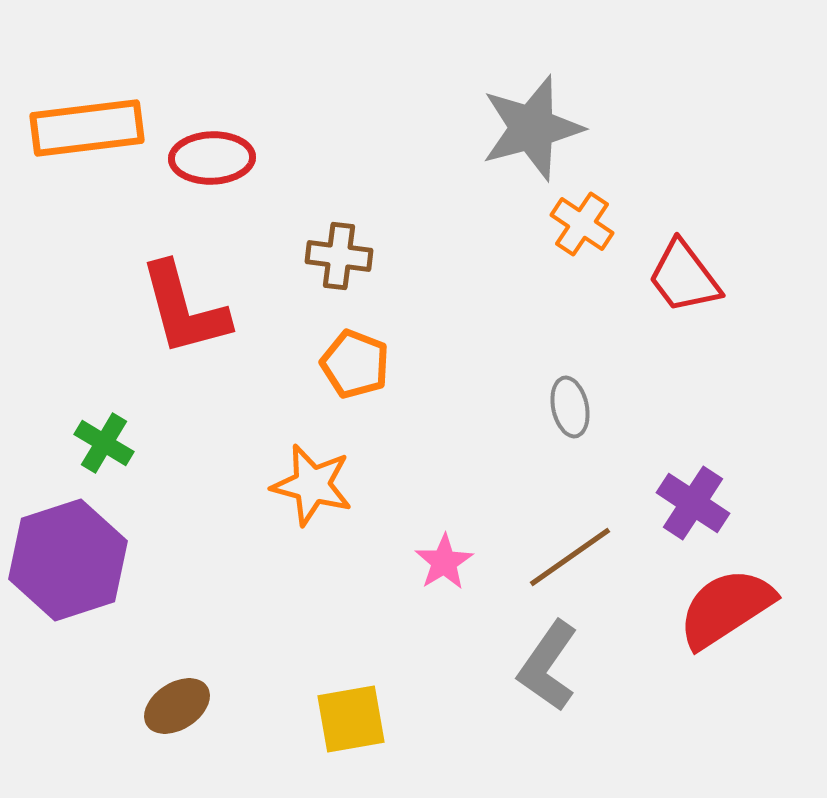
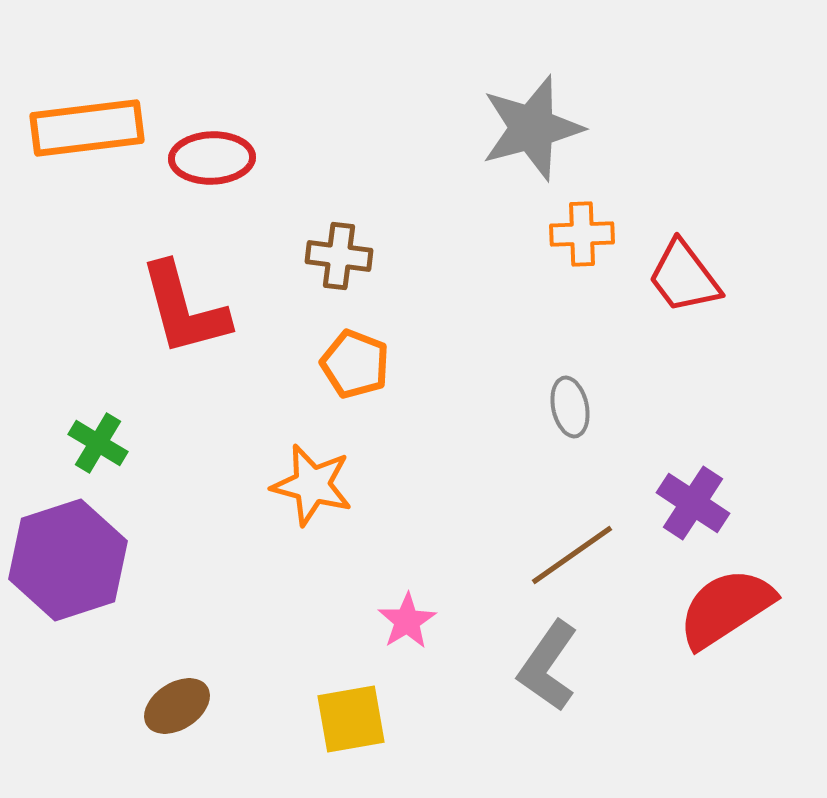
orange cross: moved 10 px down; rotated 36 degrees counterclockwise
green cross: moved 6 px left
brown line: moved 2 px right, 2 px up
pink star: moved 37 px left, 59 px down
